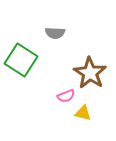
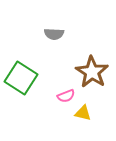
gray semicircle: moved 1 px left, 1 px down
green square: moved 18 px down
brown star: moved 2 px right, 1 px up
